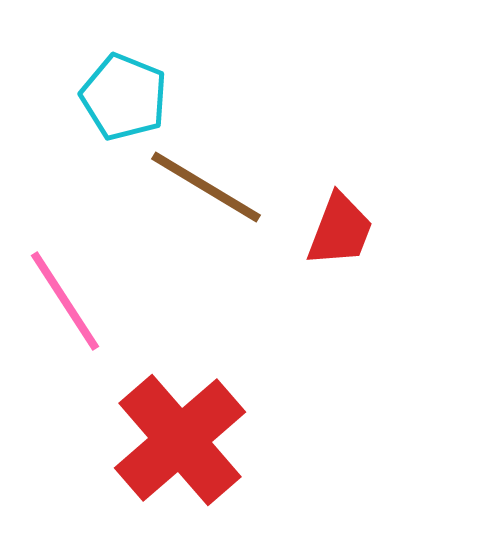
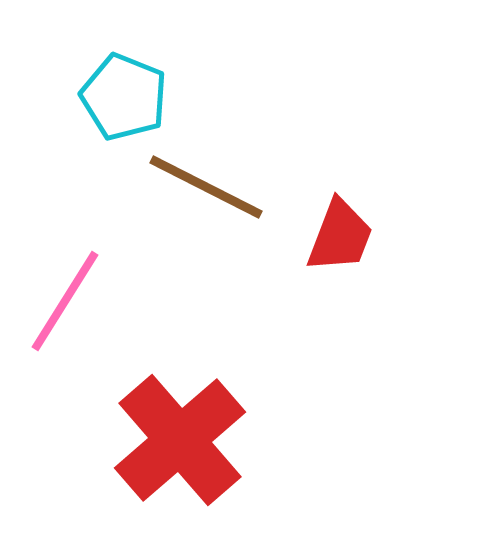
brown line: rotated 4 degrees counterclockwise
red trapezoid: moved 6 px down
pink line: rotated 65 degrees clockwise
